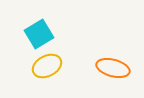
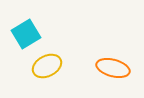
cyan square: moved 13 px left
